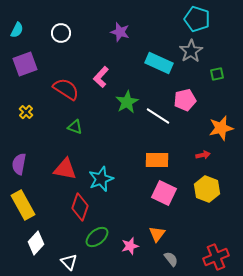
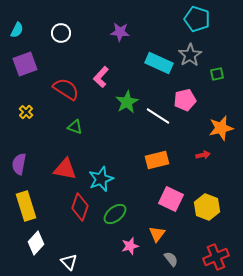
purple star: rotated 12 degrees counterclockwise
gray star: moved 1 px left, 4 px down
orange rectangle: rotated 15 degrees counterclockwise
yellow hexagon: moved 18 px down
pink square: moved 7 px right, 6 px down
yellow rectangle: moved 3 px right, 1 px down; rotated 12 degrees clockwise
green ellipse: moved 18 px right, 23 px up
